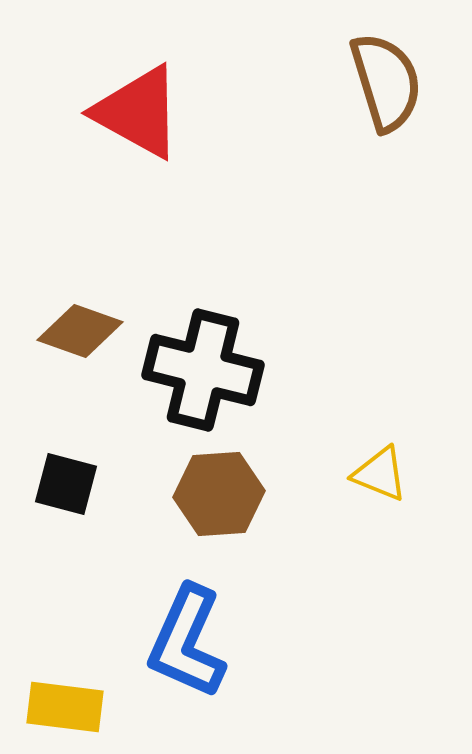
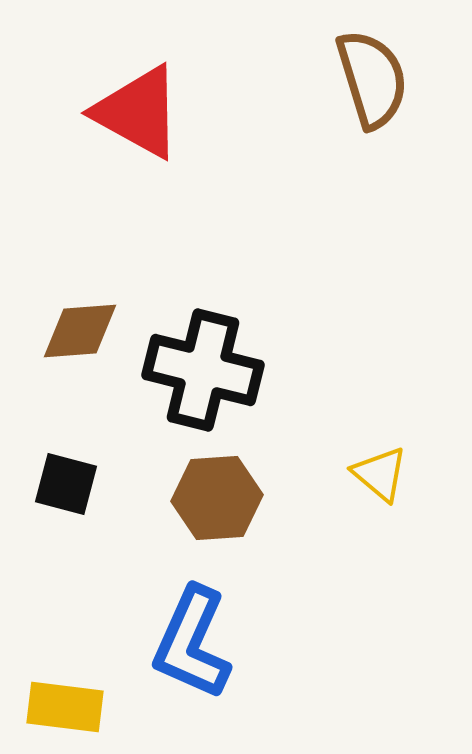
brown semicircle: moved 14 px left, 3 px up
brown diamond: rotated 24 degrees counterclockwise
yellow triangle: rotated 18 degrees clockwise
brown hexagon: moved 2 px left, 4 px down
blue L-shape: moved 5 px right, 1 px down
